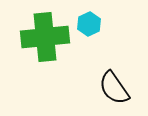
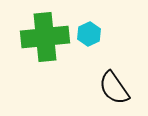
cyan hexagon: moved 10 px down
